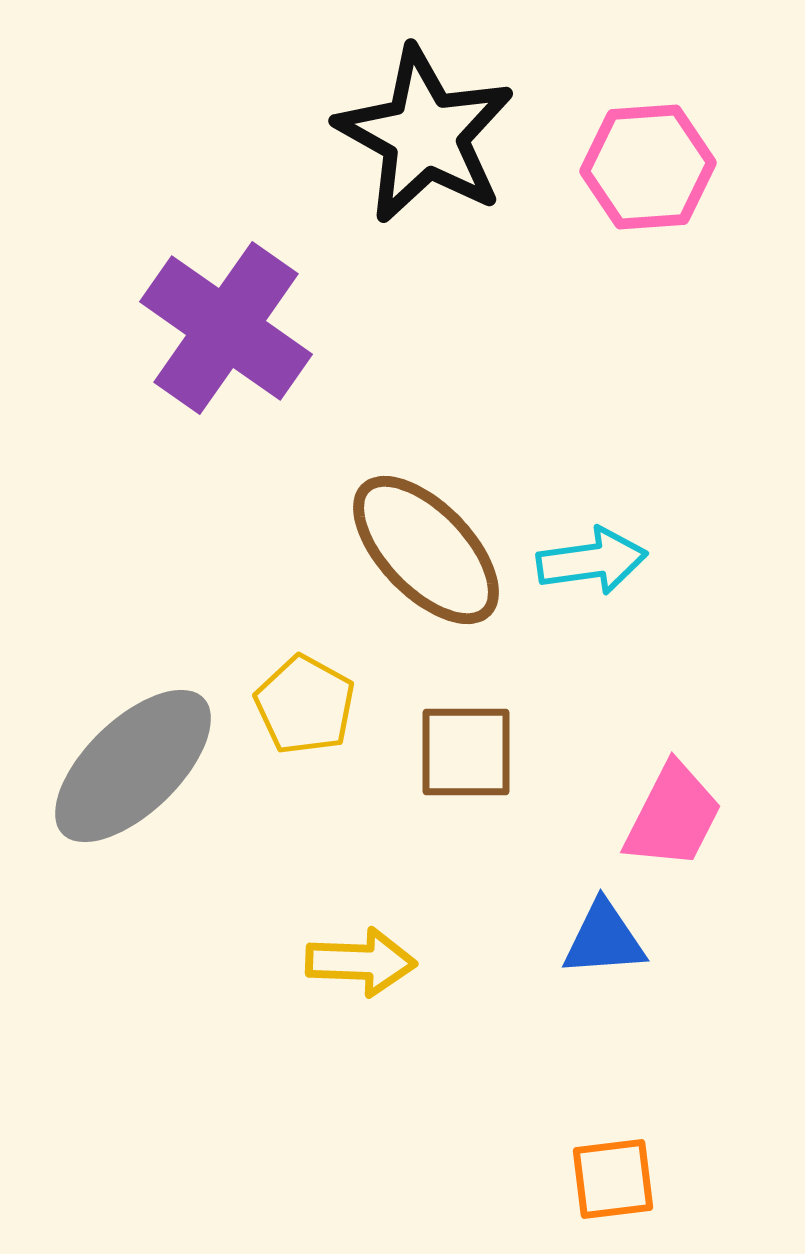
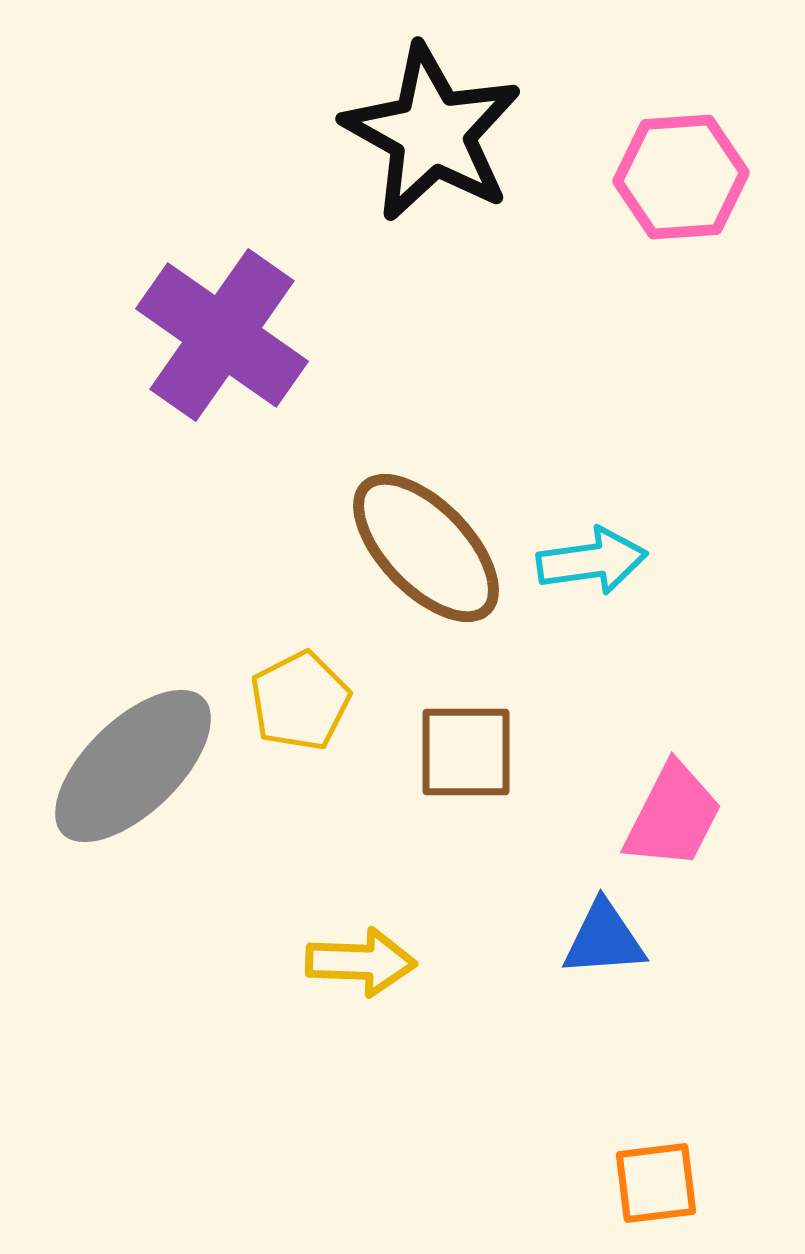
black star: moved 7 px right, 2 px up
pink hexagon: moved 33 px right, 10 px down
purple cross: moved 4 px left, 7 px down
brown ellipse: moved 2 px up
yellow pentagon: moved 5 px left, 4 px up; rotated 16 degrees clockwise
orange square: moved 43 px right, 4 px down
